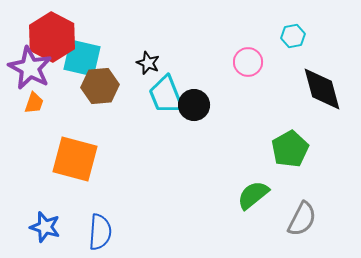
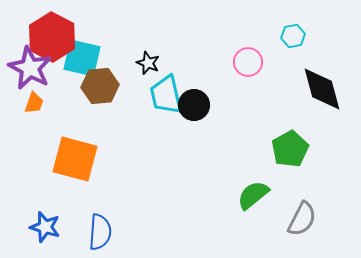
cyan trapezoid: rotated 9 degrees clockwise
